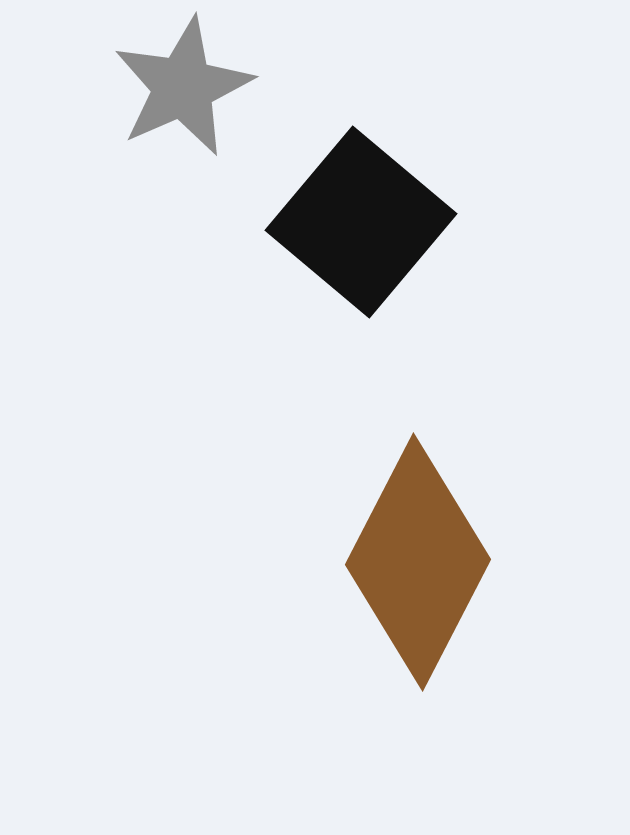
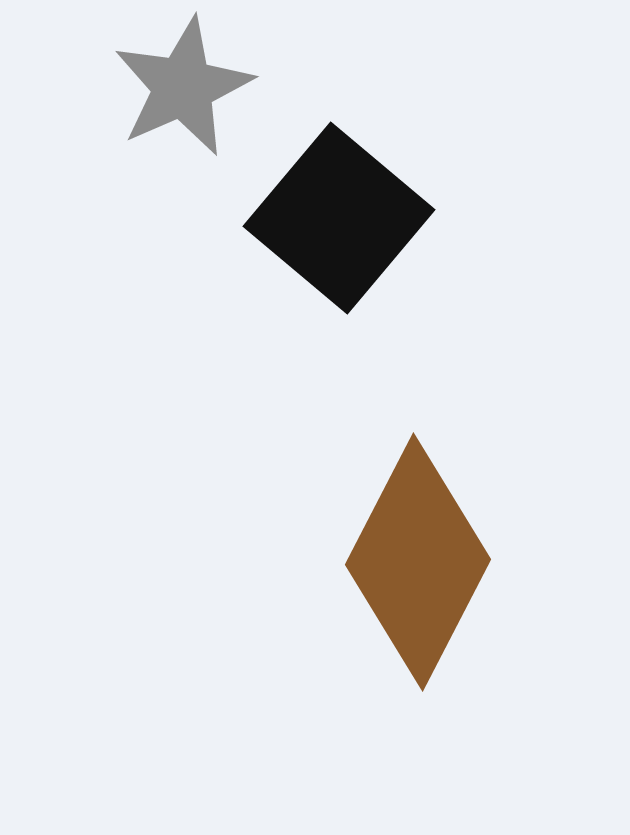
black square: moved 22 px left, 4 px up
